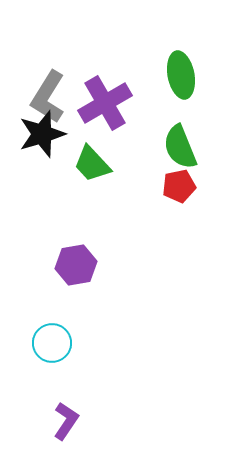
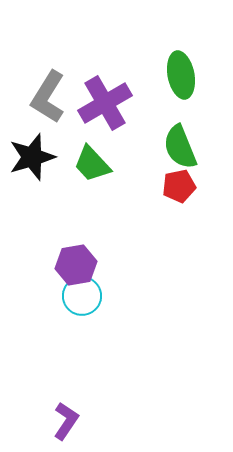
black star: moved 10 px left, 23 px down
cyan circle: moved 30 px right, 47 px up
